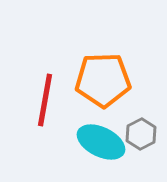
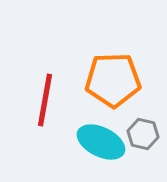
orange pentagon: moved 10 px right
gray hexagon: moved 2 px right; rotated 20 degrees counterclockwise
